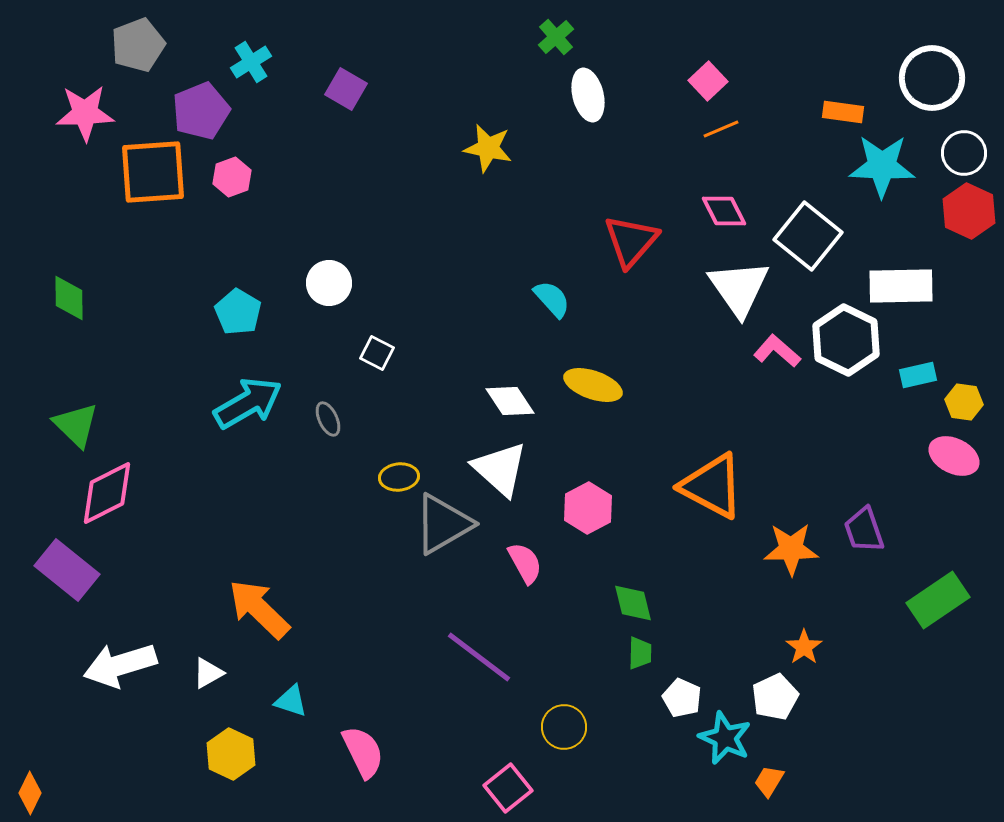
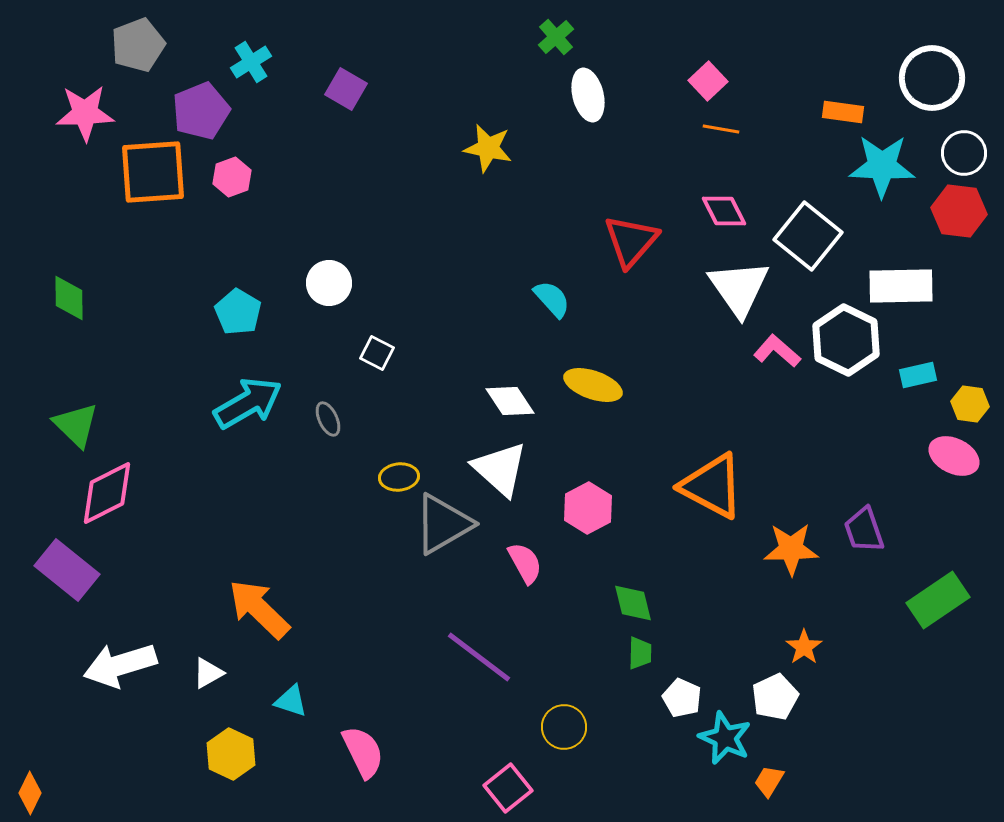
orange line at (721, 129): rotated 33 degrees clockwise
red hexagon at (969, 211): moved 10 px left; rotated 18 degrees counterclockwise
yellow hexagon at (964, 402): moved 6 px right, 2 px down
